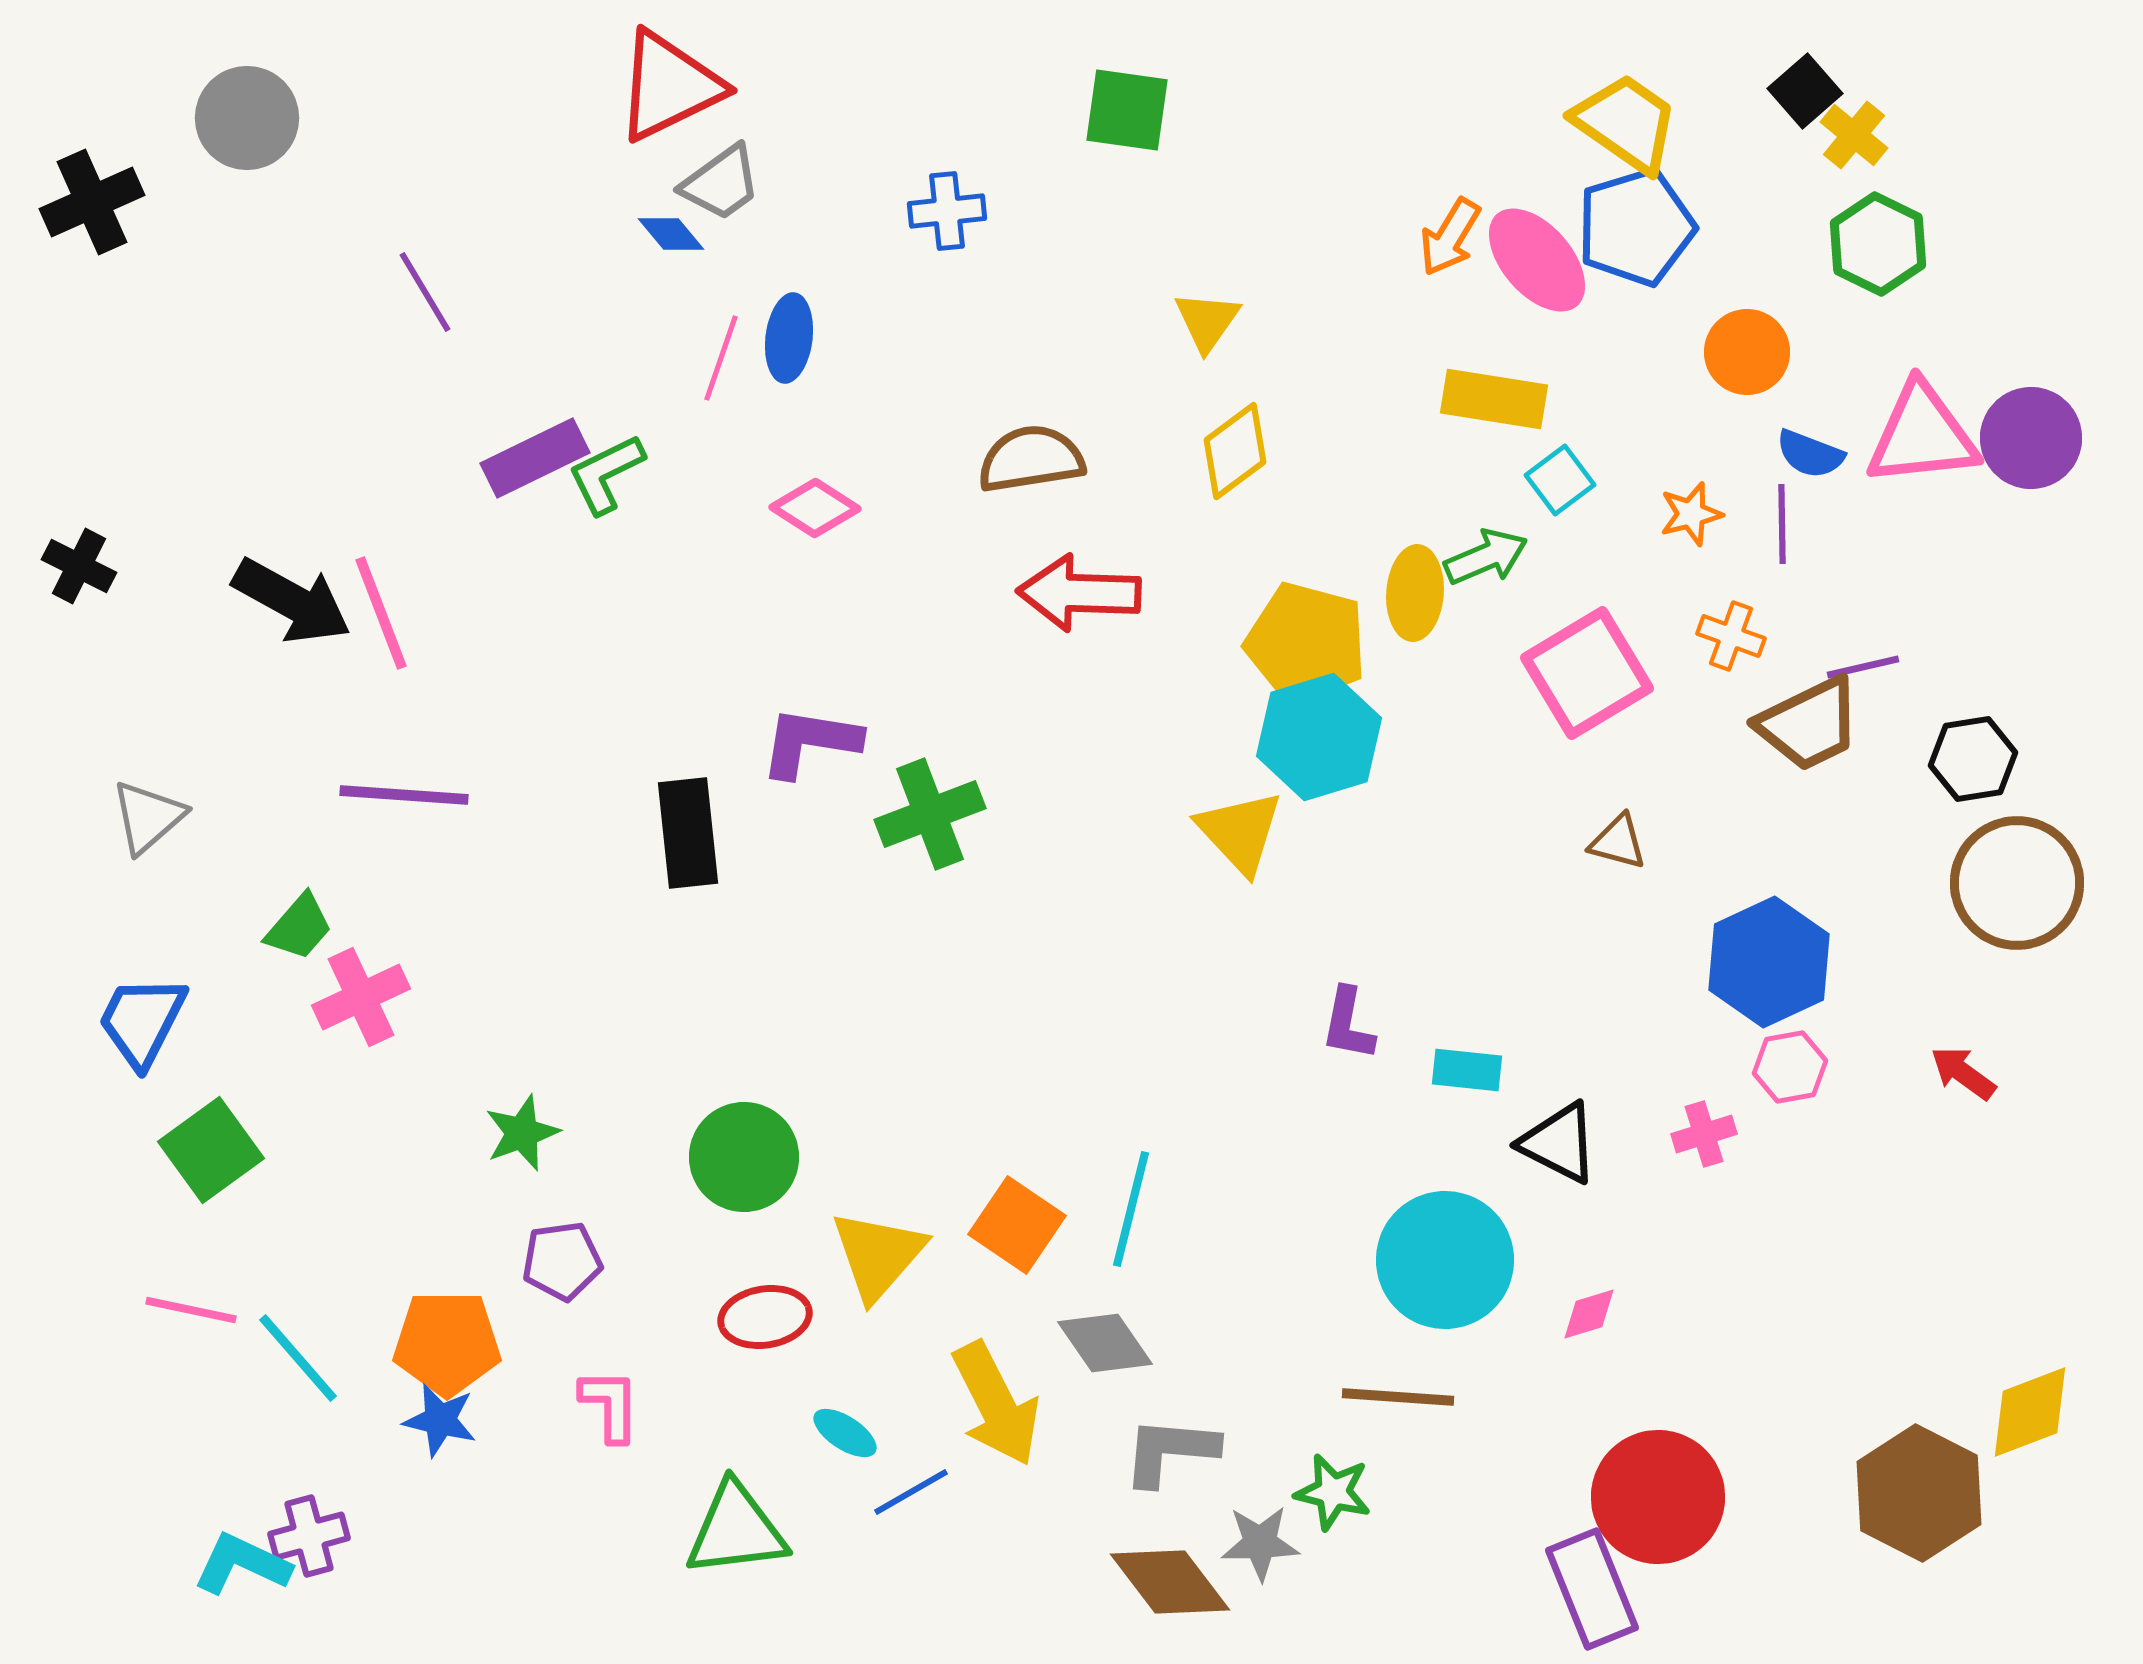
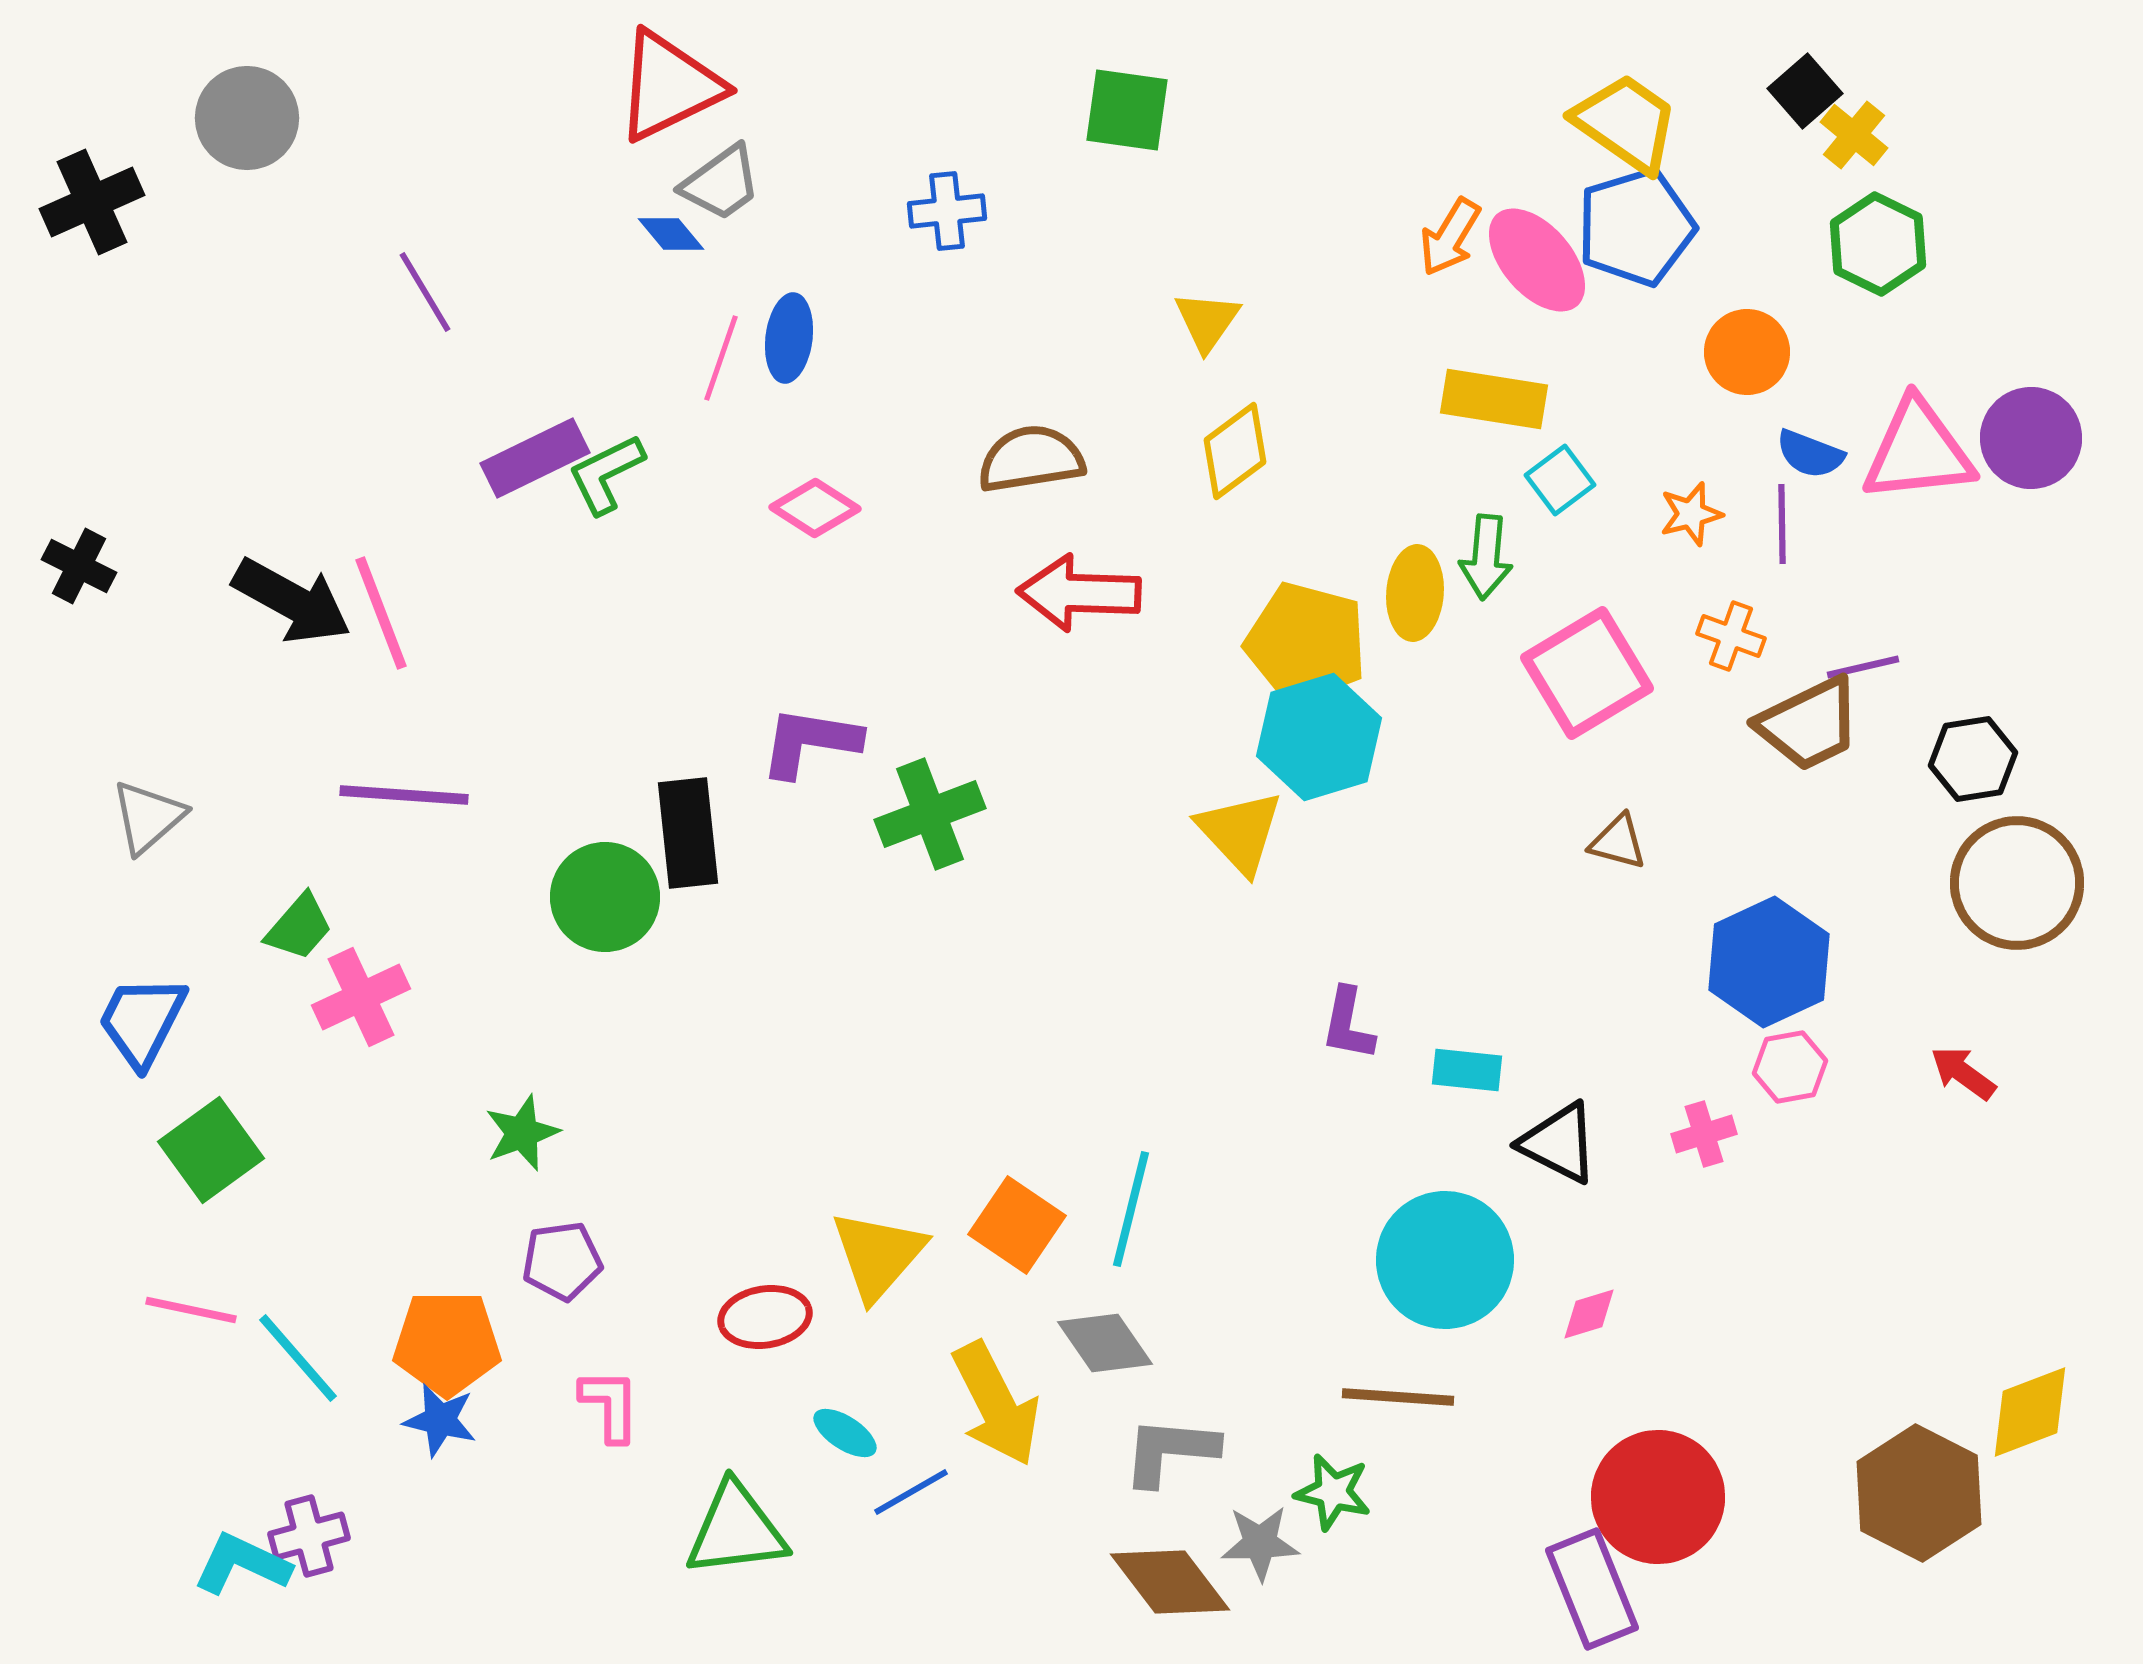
pink triangle at (1922, 435): moved 4 px left, 16 px down
green arrow at (1486, 557): rotated 118 degrees clockwise
green circle at (744, 1157): moved 139 px left, 260 px up
